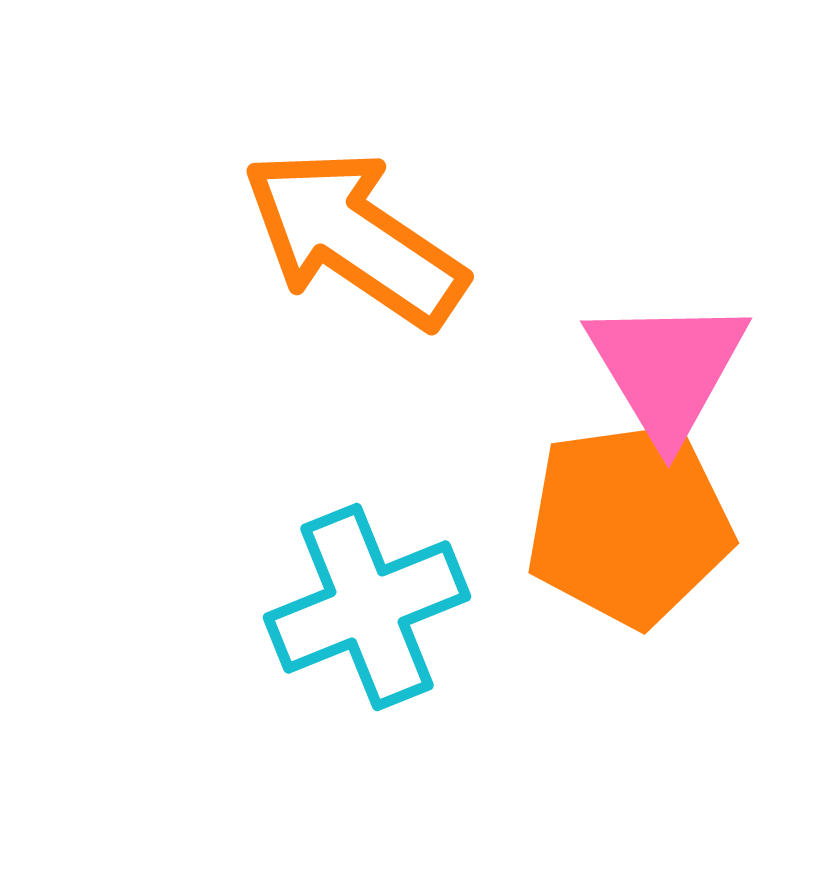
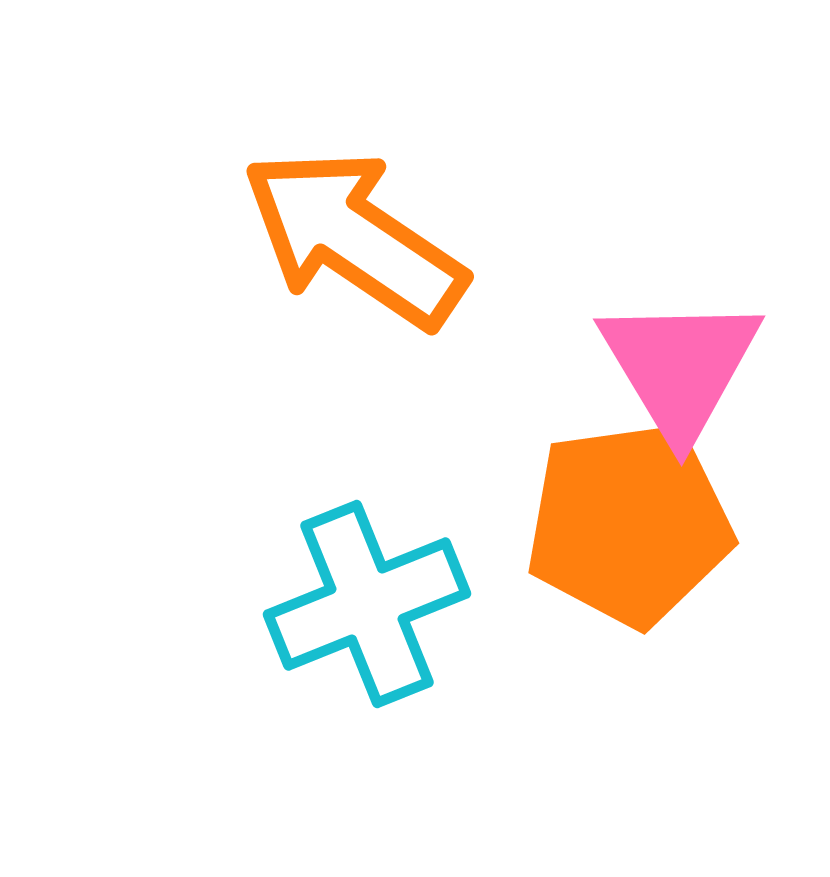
pink triangle: moved 13 px right, 2 px up
cyan cross: moved 3 px up
